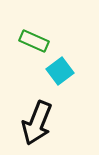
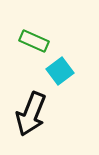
black arrow: moved 6 px left, 9 px up
